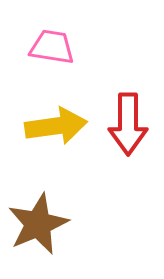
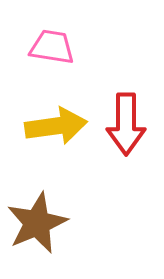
red arrow: moved 2 px left
brown star: moved 1 px left, 1 px up
